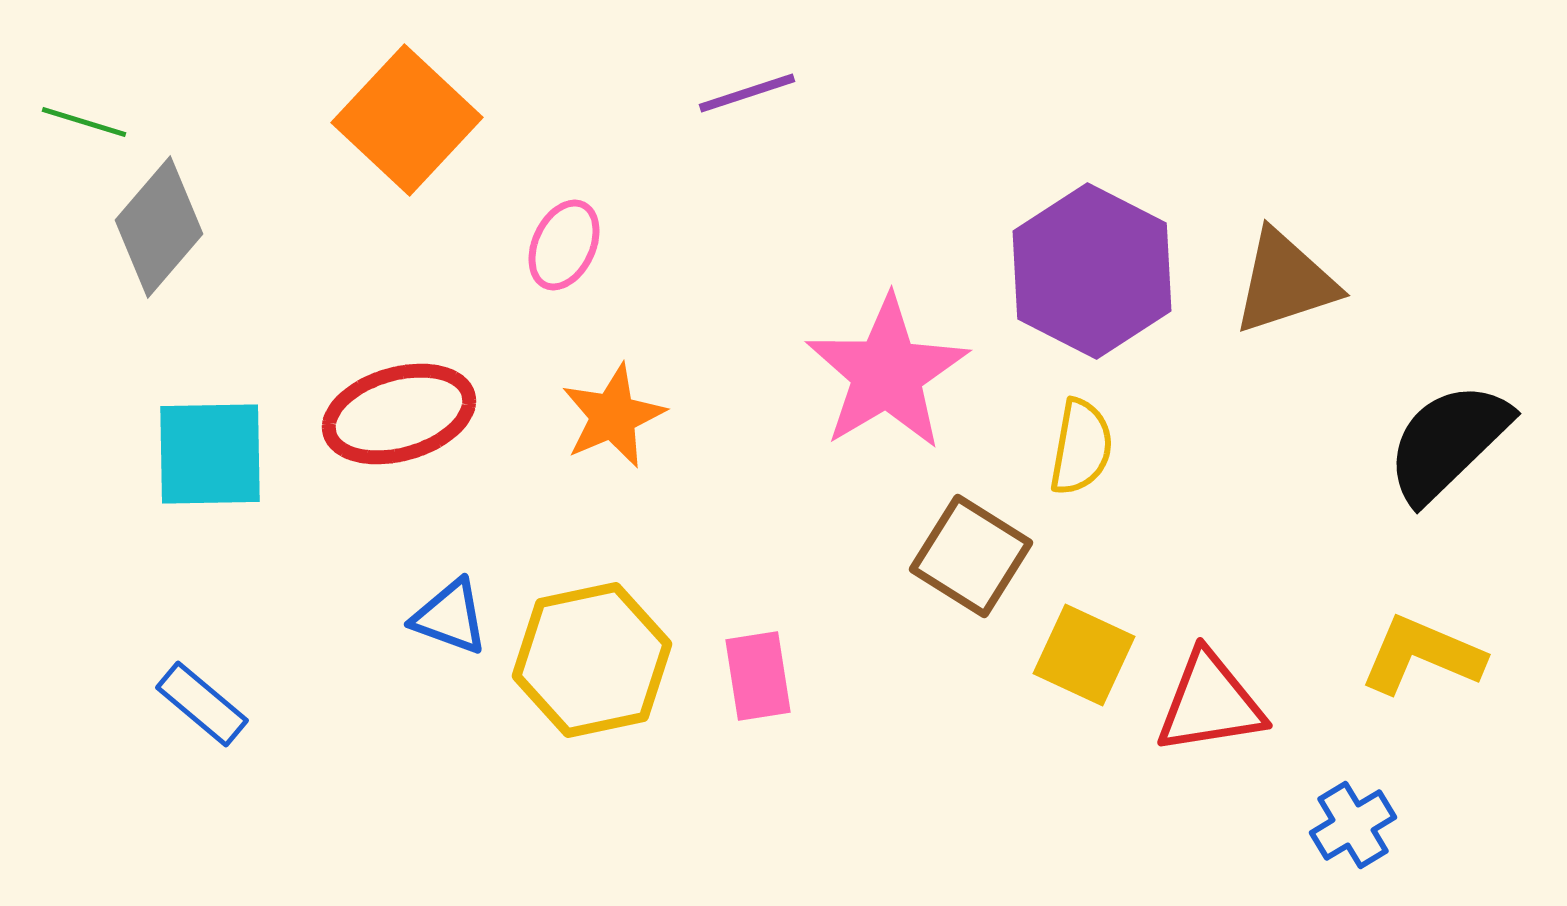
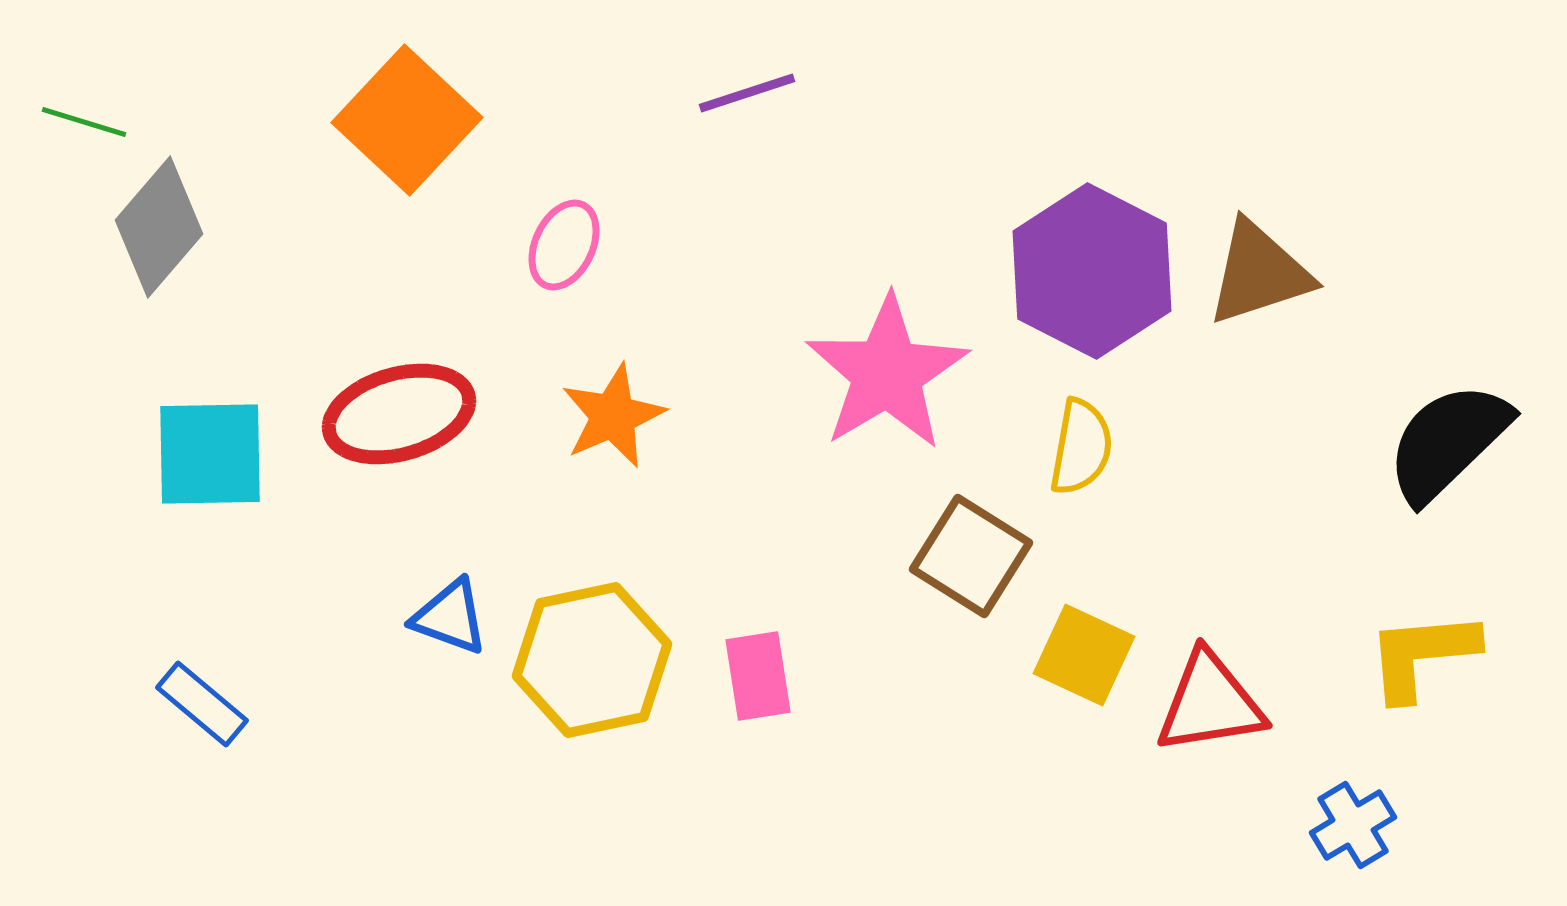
brown triangle: moved 26 px left, 9 px up
yellow L-shape: rotated 28 degrees counterclockwise
